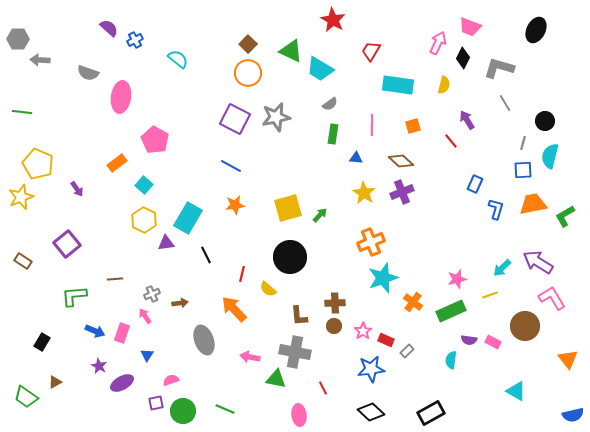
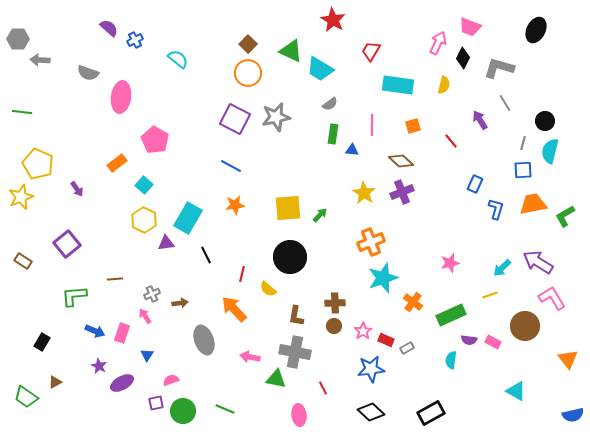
purple arrow at (467, 120): moved 13 px right
cyan semicircle at (550, 156): moved 5 px up
blue triangle at (356, 158): moved 4 px left, 8 px up
yellow square at (288, 208): rotated 12 degrees clockwise
pink star at (457, 279): moved 7 px left, 16 px up
green rectangle at (451, 311): moved 4 px down
brown L-shape at (299, 316): moved 3 px left; rotated 15 degrees clockwise
gray rectangle at (407, 351): moved 3 px up; rotated 16 degrees clockwise
